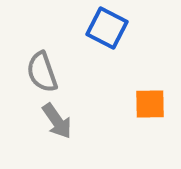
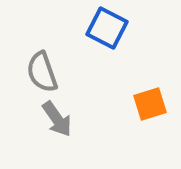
orange square: rotated 16 degrees counterclockwise
gray arrow: moved 2 px up
